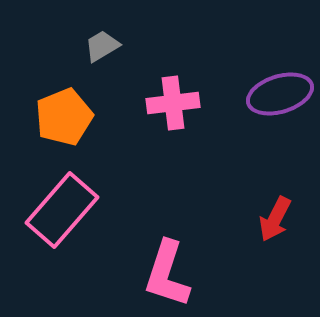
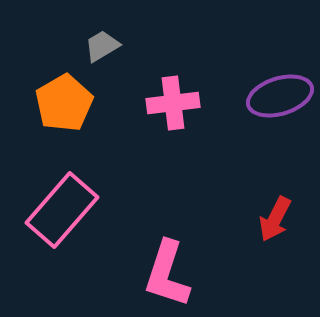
purple ellipse: moved 2 px down
orange pentagon: moved 14 px up; rotated 8 degrees counterclockwise
